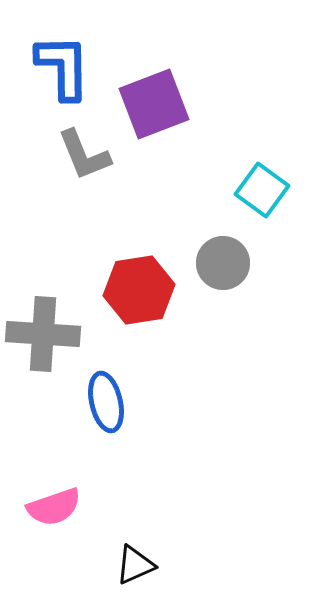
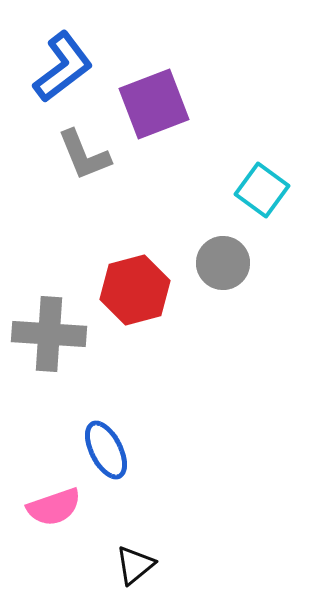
blue L-shape: rotated 54 degrees clockwise
red hexagon: moved 4 px left; rotated 6 degrees counterclockwise
gray cross: moved 6 px right
blue ellipse: moved 48 px down; rotated 14 degrees counterclockwise
black triangle: rotated 15 degrees counterclockwise
